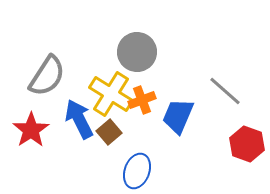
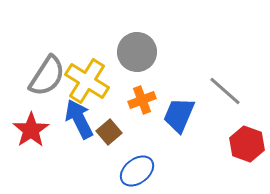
yellow cross: moved 24 px left, 13 px up
blue trapezoid: moved 1 px right, 1 px up
blue ellipse: rotated 32 degrees clockwise
